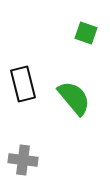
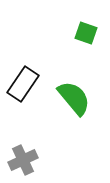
black rectangle: rotated 48 degrees clockwise
gray cross: rotated 32 degrees counterclockwise
